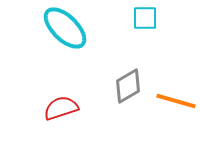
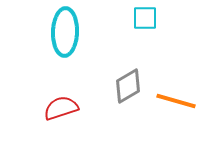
cyan ellipse: moved 4 px down; rotated 48 degrees clockwise
